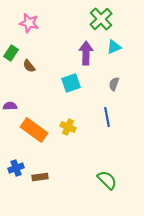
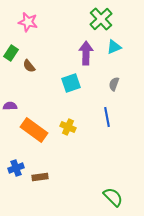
pink star: moved 1 px left, 1 px up
green semicircle: moved 6 px right, 17 px down
